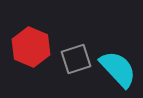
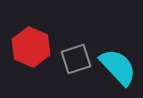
cyan semicircle: moved 2 px up
